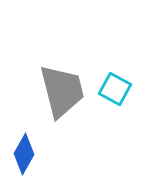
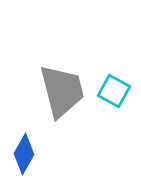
cyan square: moved 1 px left, 2 px down
